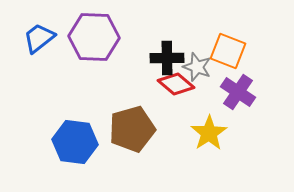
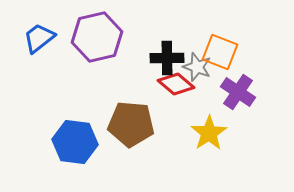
purple hexagon: moved 3 px right; rotated 15 degrees counterclockwise
orange square: moved 8 px left, 1 px down
brown pentagon: moved 1 px left, 5 px up; rotated 21 degrees clockwise
